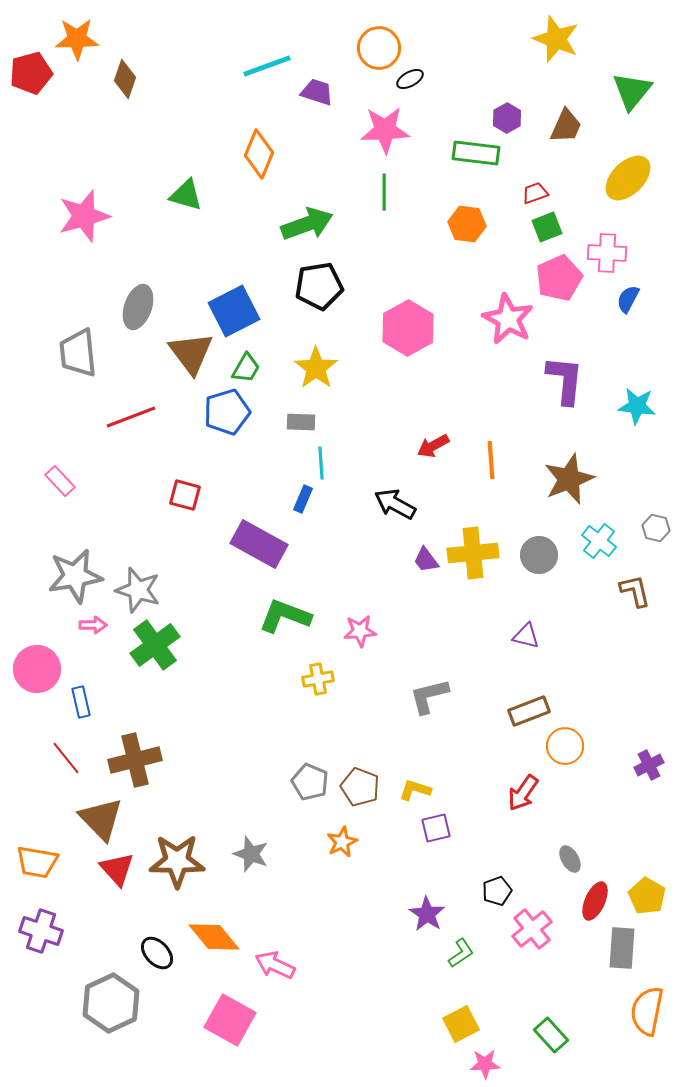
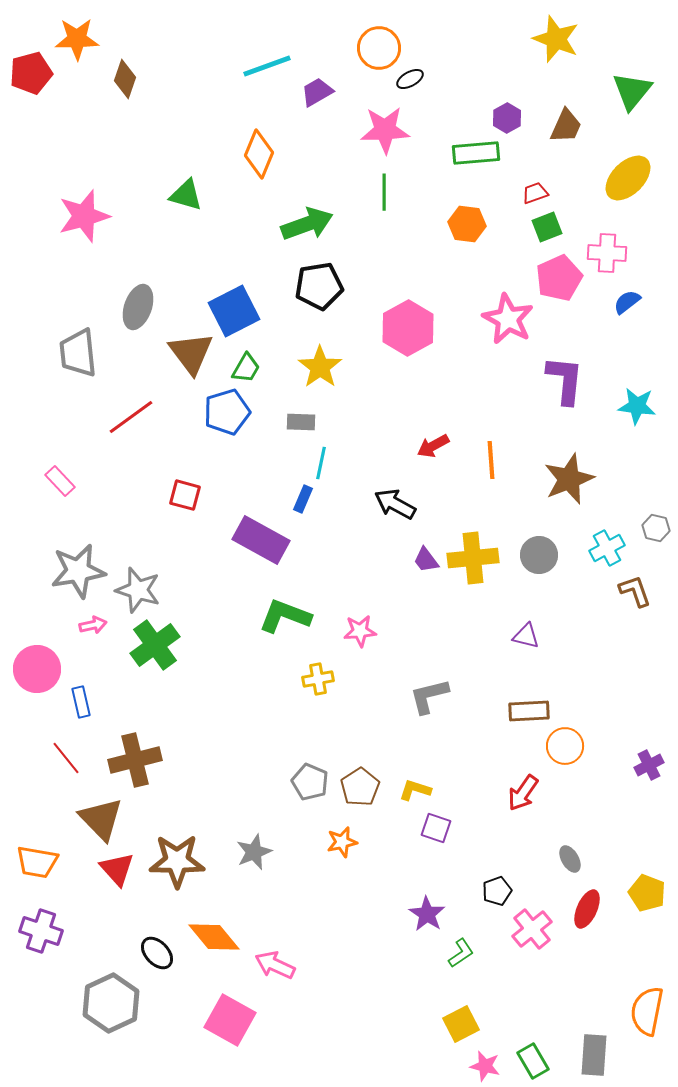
purple trapezoid at (317, 92): rotated 48 degrees counterclockwise
green rectangle at (476, 153): rotated 12 degrees counterclockwise
blue semicircle at (628, 299): moved 1 px left, 3 px down; rotated 24 degrees clockwise
yellow star at (316, 368): moved 4 px right, 1 px up
red line at (131, 417): rotated 15 degrees counterclockwise
cyan line at (321, 463): rotated 16 degrees clockwise
cyan cross at (599, 541): moved 8 px right, 7 px down; rotated 24 degrees clockwise
purple rectangle at (259, 544): moved 2 px right, 4 px up
yellow cross at (473, 553): moved 5 px down
gray star at (75, 576): moved 3 px right, 5 px up
brown L-shape at (635, 591): rotated 6 degrees counterclockwise
pink arrow at (93, 625): rotated 12 degrees counterclockwise
brown rectangle at (529, 711): rotated 18 degrees clockwise
brown pentagon at (360, 787): rotated 18 degrees clockwise
purple square at (436, 828): rotated 32 degrees clockwise
orange star at (342, 842): rotated 12 degrees clockwise
gray star at (251, 854): moved 3 px right, 2 px up; rotated 30 degrees clockwise
yellow pentagon at (647, 896): moved 3 px up; rotated 9 degrees counterclockwise
red ellipse at (595, 901): moved 8 px left, 8 px down
gray rectangle at (622, 948): moved 28 px left, 107 px down
green rectangle at (551, 1035): moved 18 px left, 26 px down; rotated 12 degrees clockwise
pink star at (485, 1064): moved 2 px down; rotated 16 degrees clockwise
